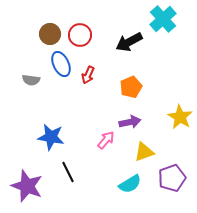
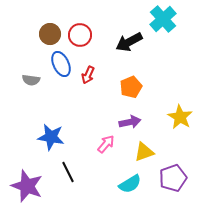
pink arrow: moved 4 px down
purple pentagon: moved 1 px right
